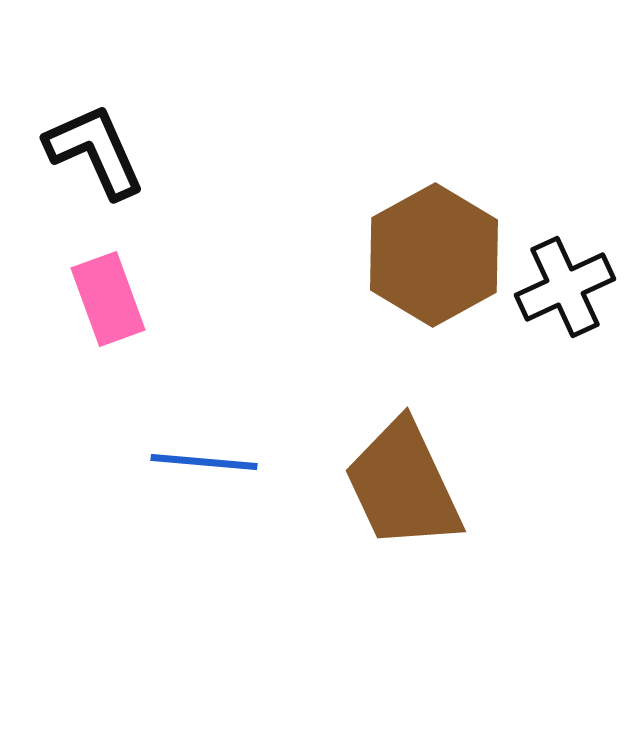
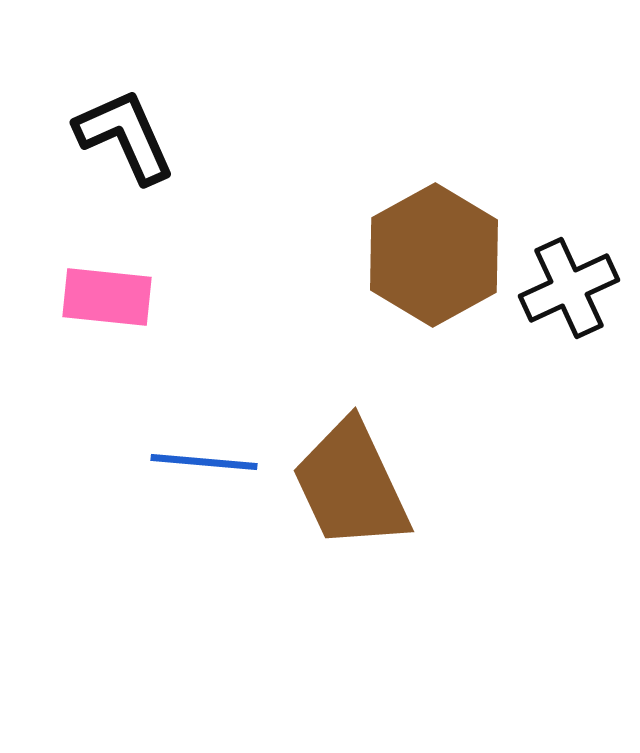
black L-shape: moved 30 px right, 15 px up
black cross: moved 4 px right, 1 px down
pink rectangle: moved 1 px left, 2 px up; rotated 64 degrees counterclockwise
brown trapezoid: moved 52 px left
